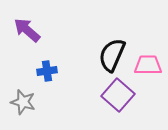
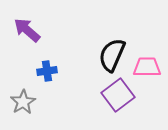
pink trapezoid: moved 1 px left, 2 px down
purple square: rotated 12 degrees clockwise
gray star: rotated 25 degrees clockwise
